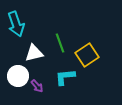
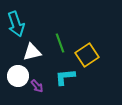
white triangle: moved 2 px left, 1 px up
